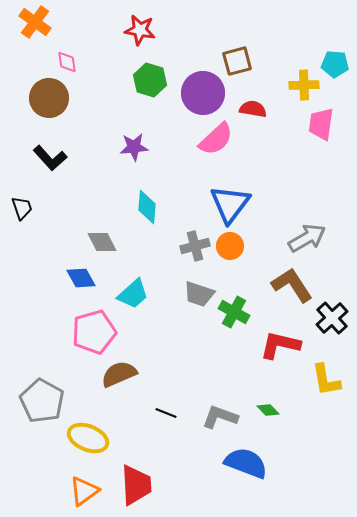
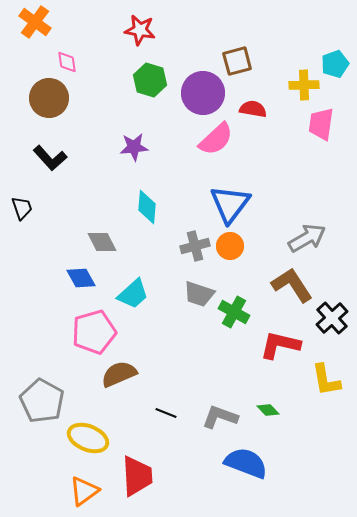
cyan pentagon: rotated 24 degrees counterclockwise
red trapezoid: moved 1 px right, 9 px up
